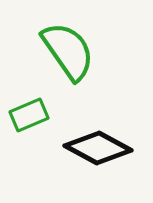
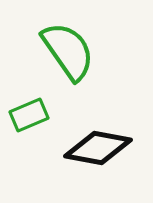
black diamond: rotated 18 degrees counterclockwise
